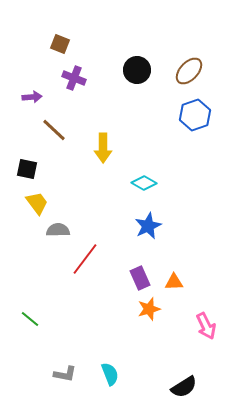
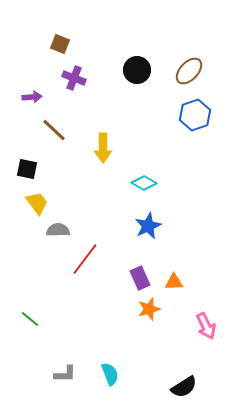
gray L-shape: rotated 10 degrees counterclockwise
